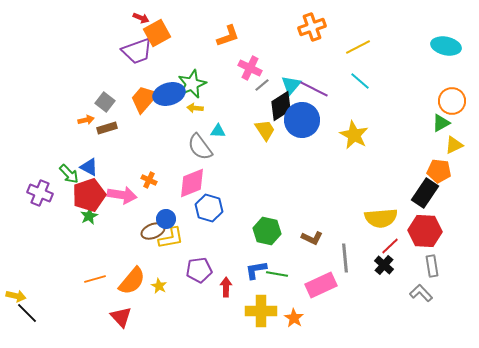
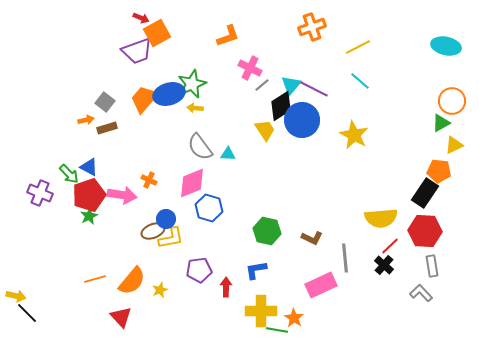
cyan triangle at (218, 131): moved 10 px right, 23 px down
green line at (277, 274): moved 56 px down
yellow star at (159, 286): moved 1 px right, 4 px down; rotated 21 degrees clockwise
